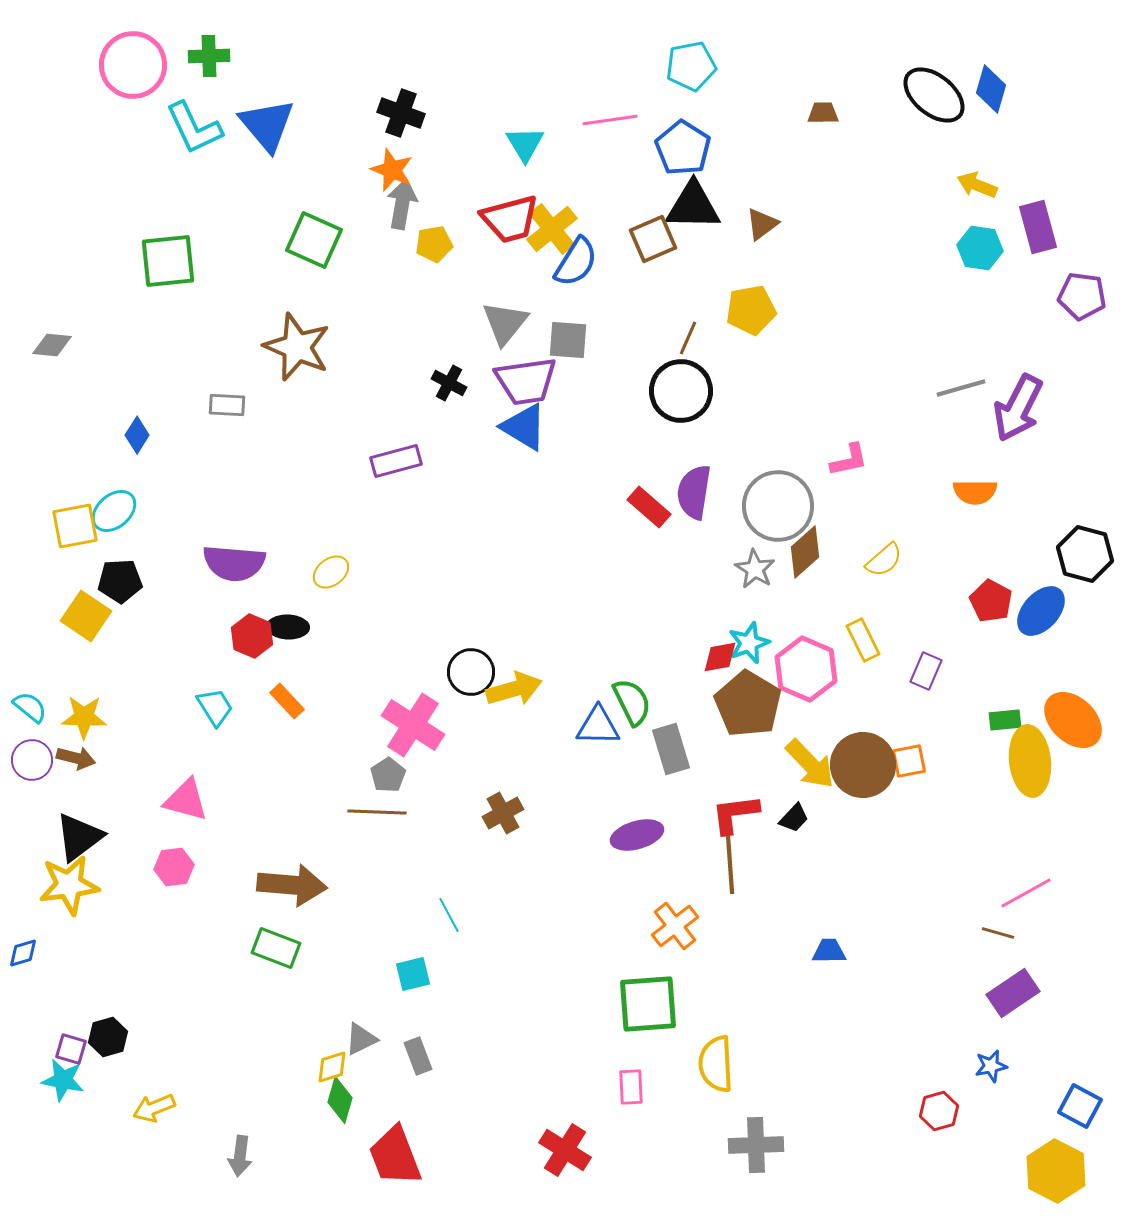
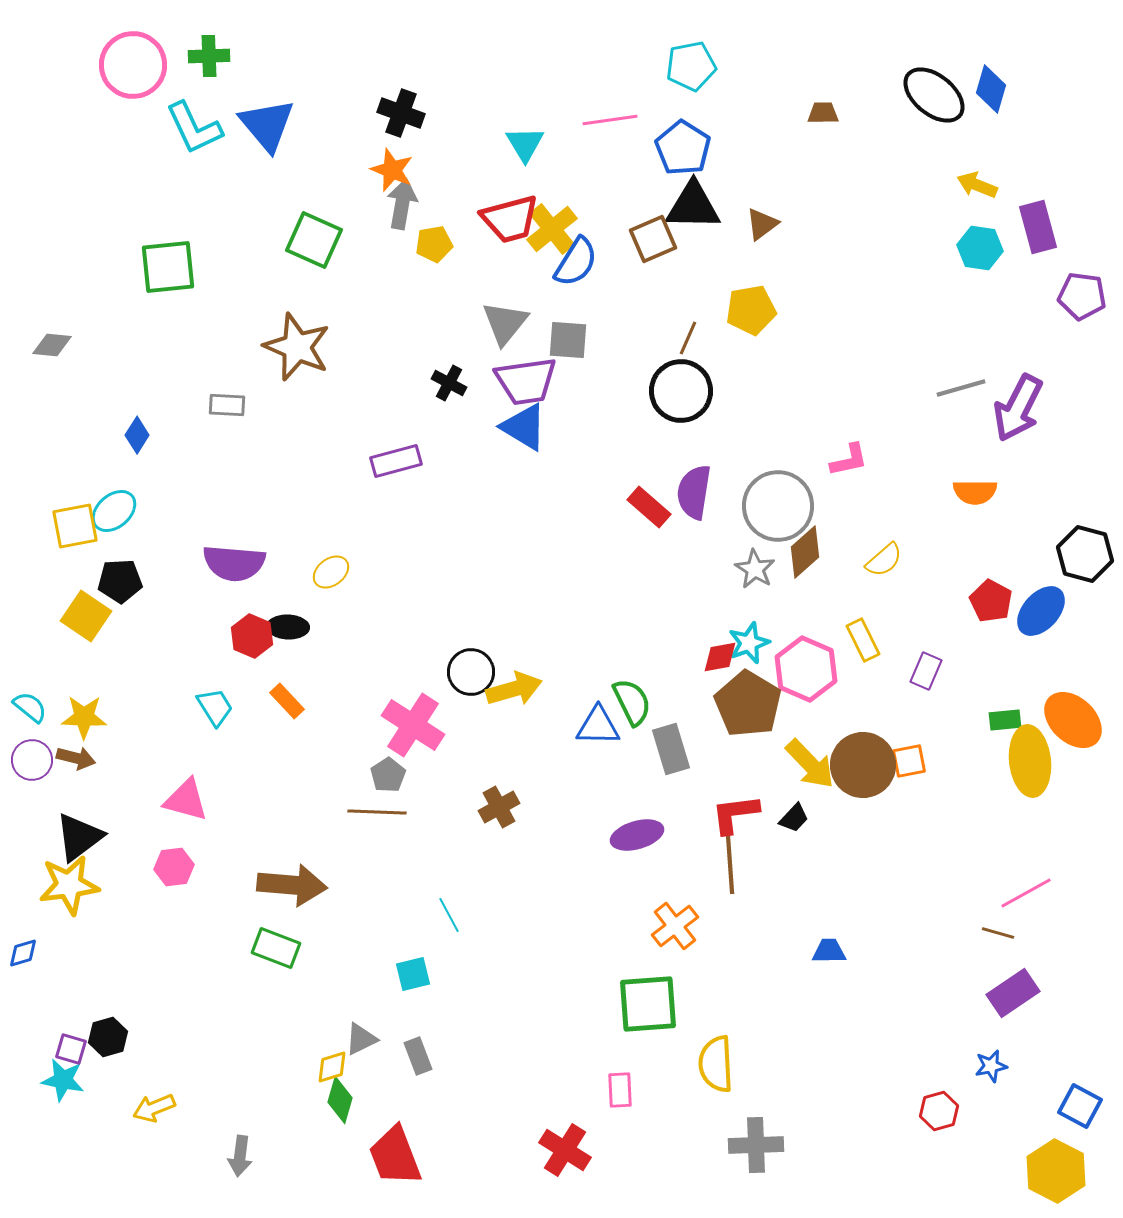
green square at (168, 261): moved 6 px down
brown cross at (503, 813): moved 4 px left, 6 px up
pink rectangle at (631, 1087): moved 11 px left, 3 px down
